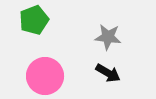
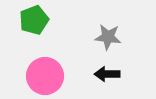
black arrow: moved 1 px left, 1 px down; rotated 150 degrees clockwise
